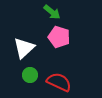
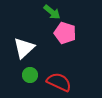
pink pentagon: moved 6 px right, 4 px up
